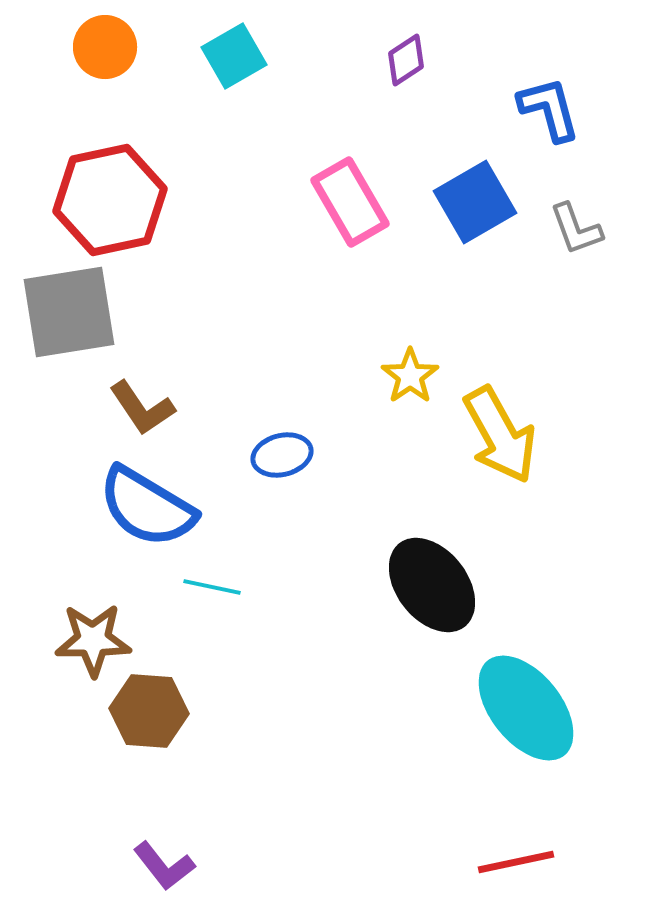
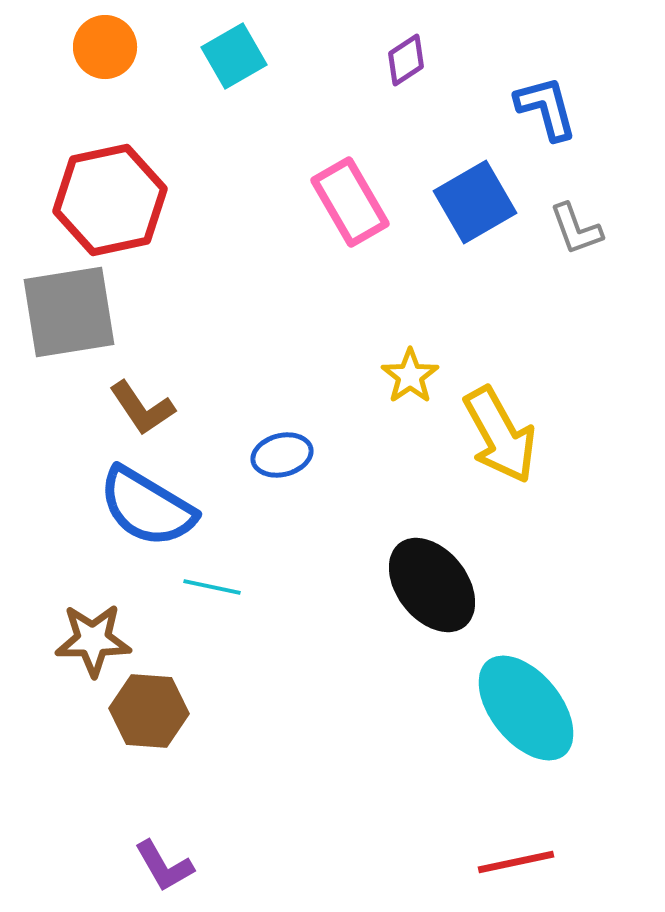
blue L-shape: moved 3 px left, 1 px up
purple L-shape: rotated 8 degrees clockwise
